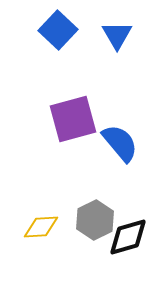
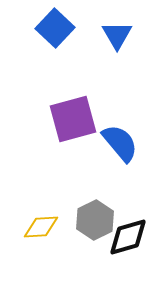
blue square: moved 3 px left, 2 px up
